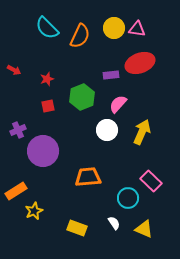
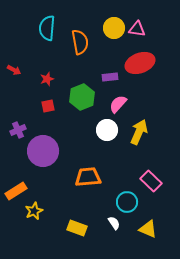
cyan semicircle: rotated 50 degrees clockwise
orange semicircle: moved 6 px down; rotated 35 degrees counterclockwise
purple rectangle: moved 1 px left, 2 px down
yellow arrow: moved 3 px left
cyan circle: moved 1 px left, 4 px down
yellow triangle: moved 4 px right
